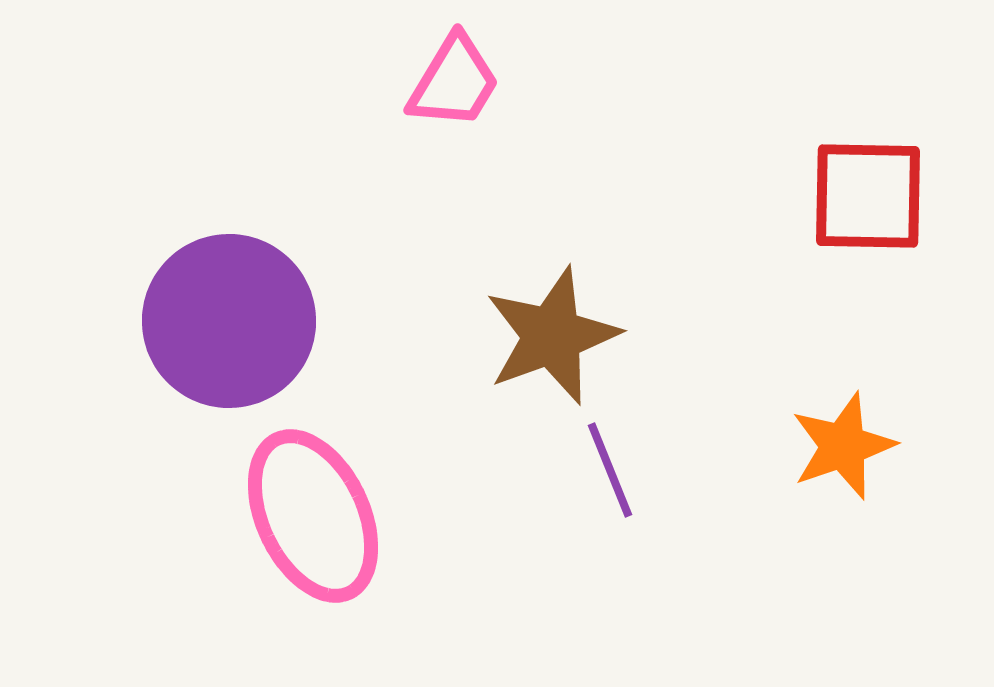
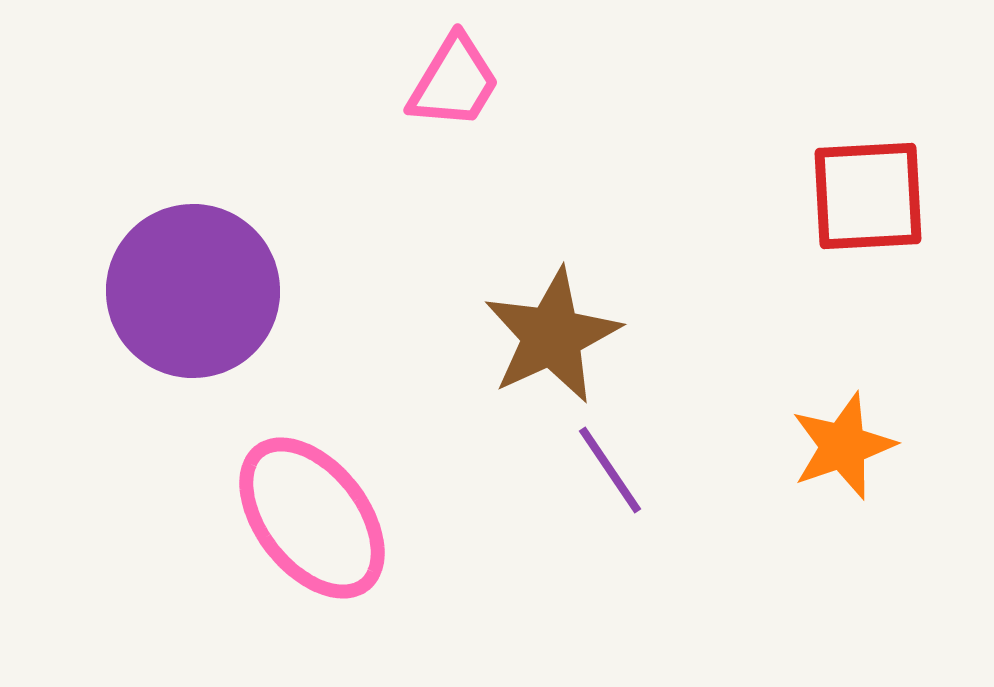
red square: rotated 4 degrees counterclockwise
purple circle: moved 36 px left, 30 px up
brown star: rotated 5 degrees counterclockwise
purple line: rotated 12 degrees counterclockwise
pink ellipse: moved 1 px left, 2 px down; rotated 13 degrees counterclockwise
